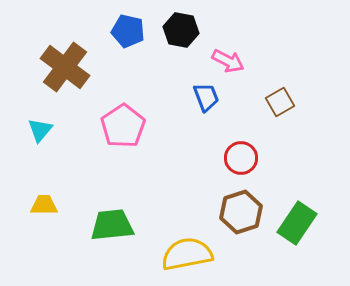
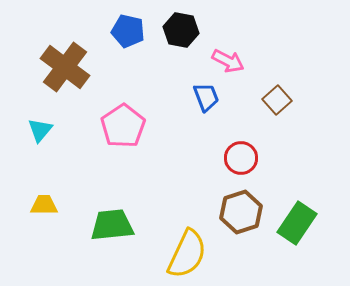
brown square: moved 3 px left, 2 px up; rotated 12 degrees counterclockwise
yellow semicircle: rotated 126 degrees clockwise
